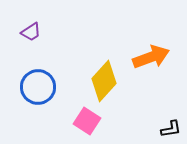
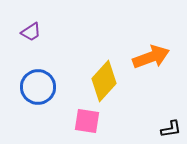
pink square: rotated 24 degrees counterclockwise
